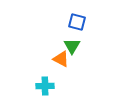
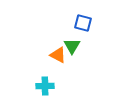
blue square: moved 6 px right, 1 px down
orange triangle: moved 3 px left, 4 px up
